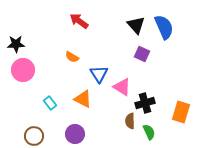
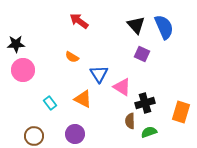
green semicircle: rotated 84 degrees counterclockwise
